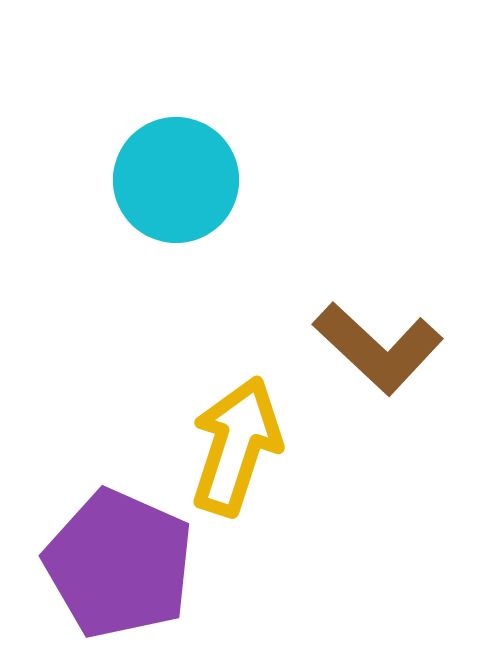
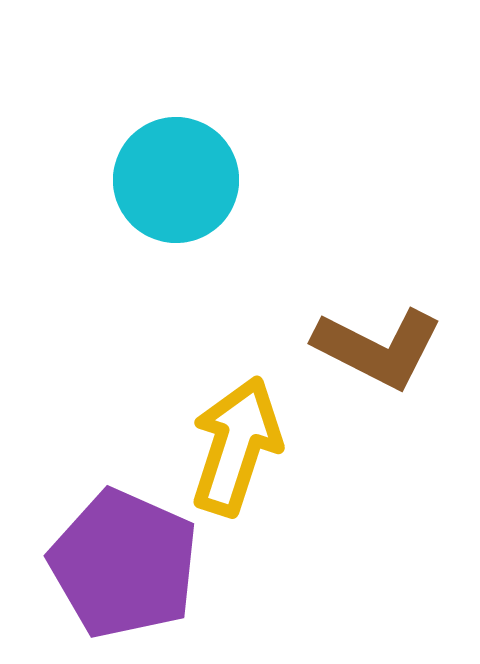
brown L-shape: rotated 16 degrees counterclockwise
purple pentagon: moved 5 px right
